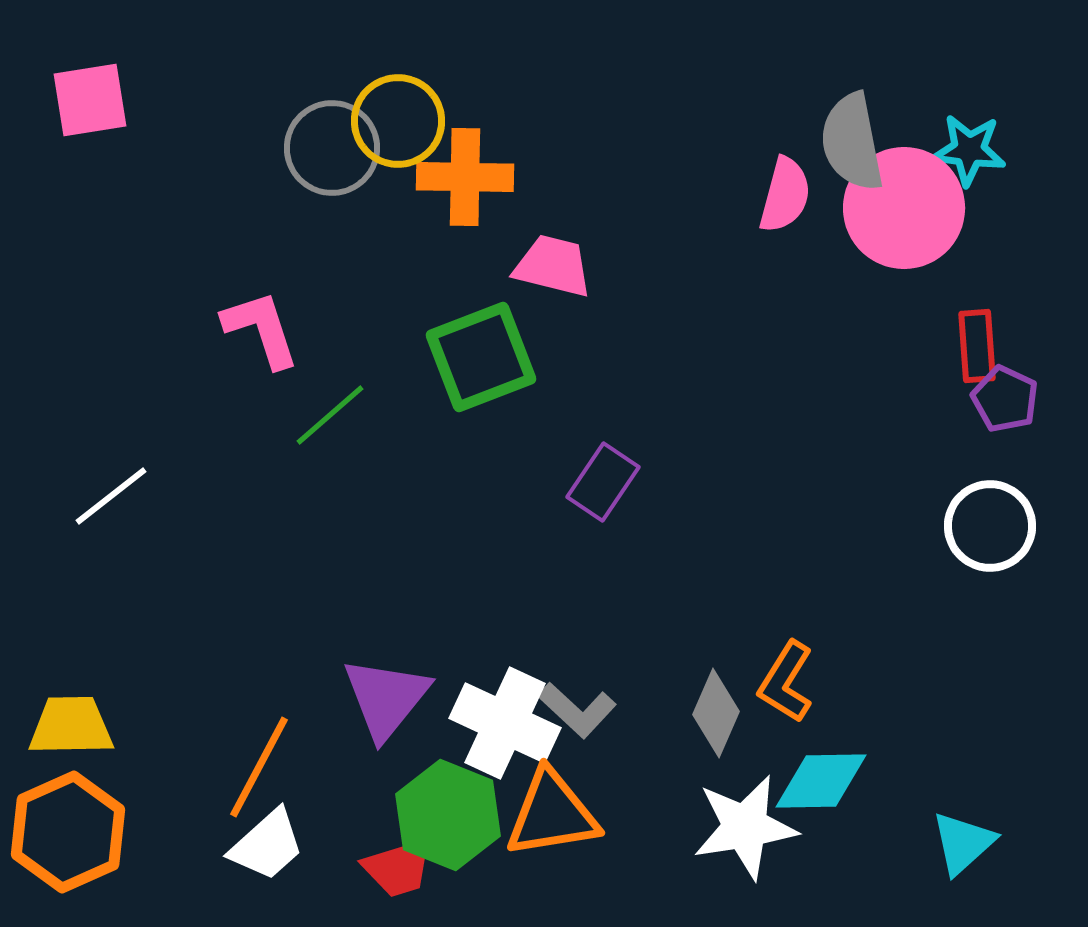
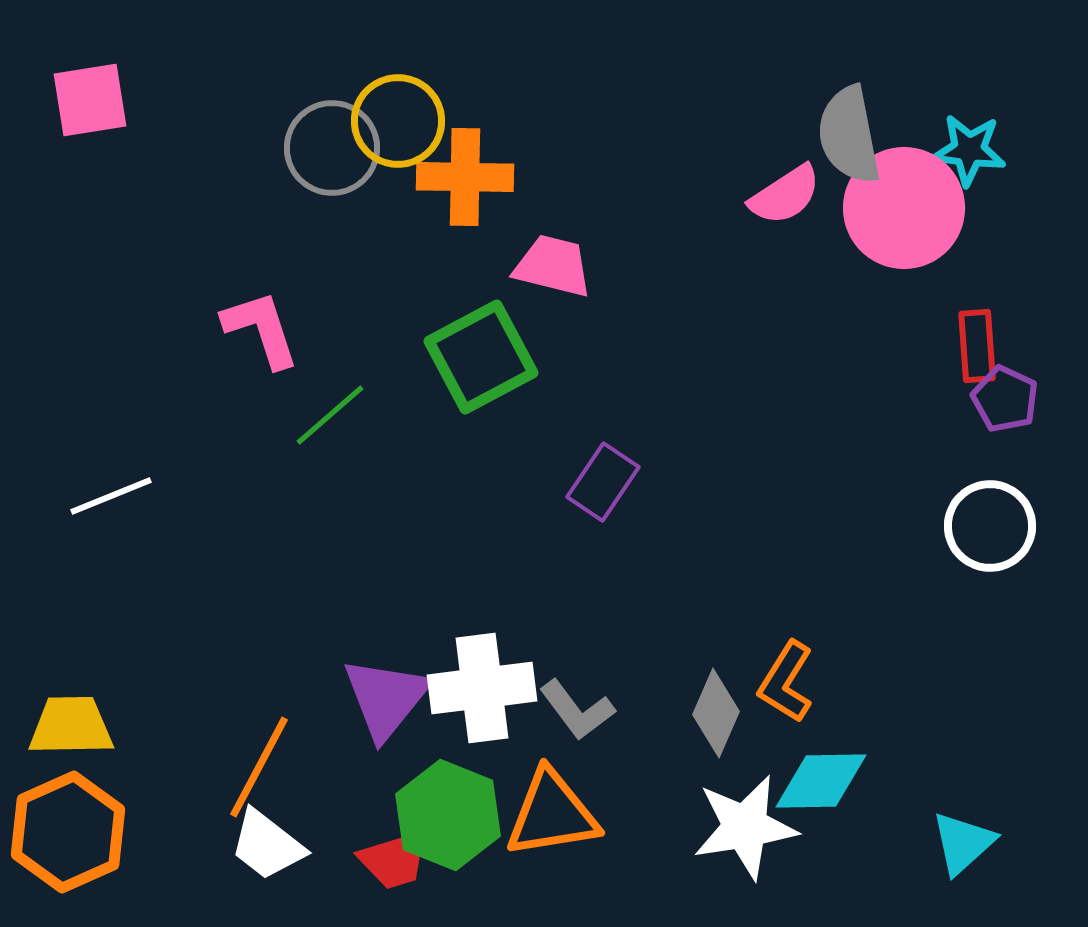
gray semicircle: moved 3 px left, 7 px up
pink semicircle: rotated 42 degrees clockwise
green square: rotated 7 degrees counterclockwise
white line: rotated 16 degrees clockwise
gray L-shape: rotated 10 degrees clockwise
white cross: moved 23 px left, 35 px up; rotated 32 degrees counterclockwise
white trapezoid: rotated 80 degrees clockwise
red trapezoid: moved 4 px left, 8 px up
